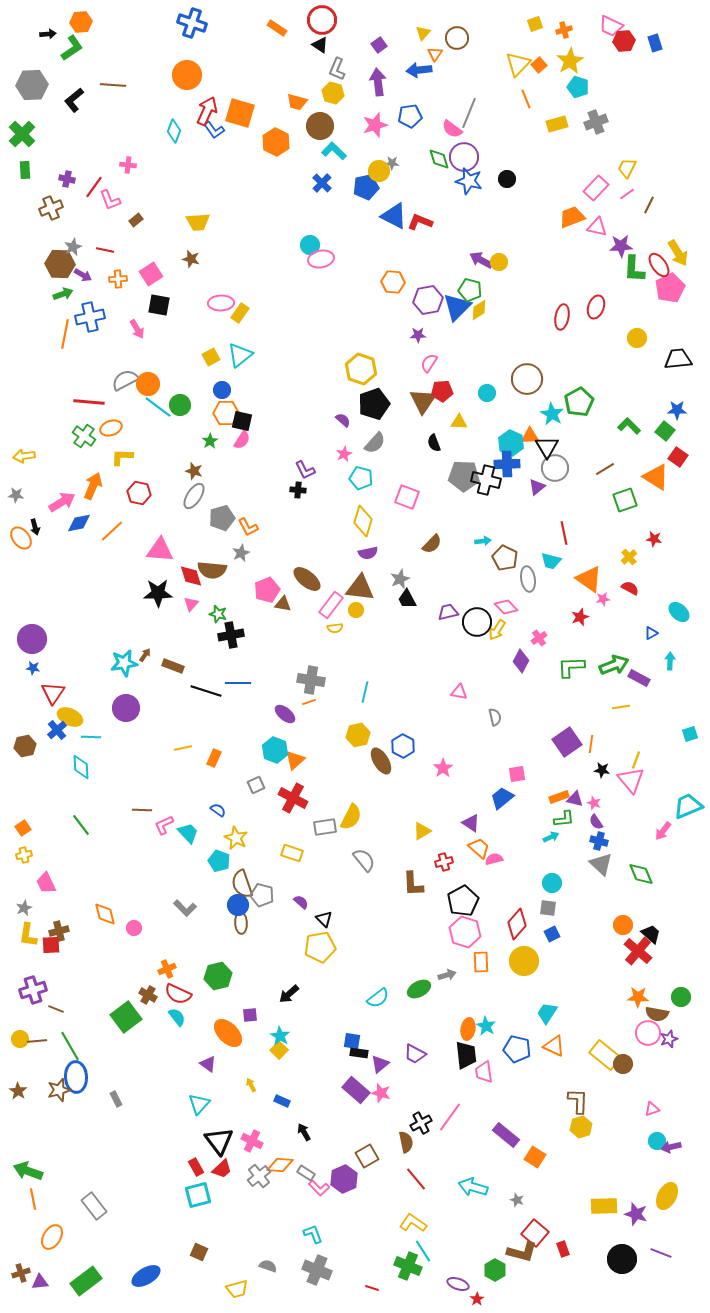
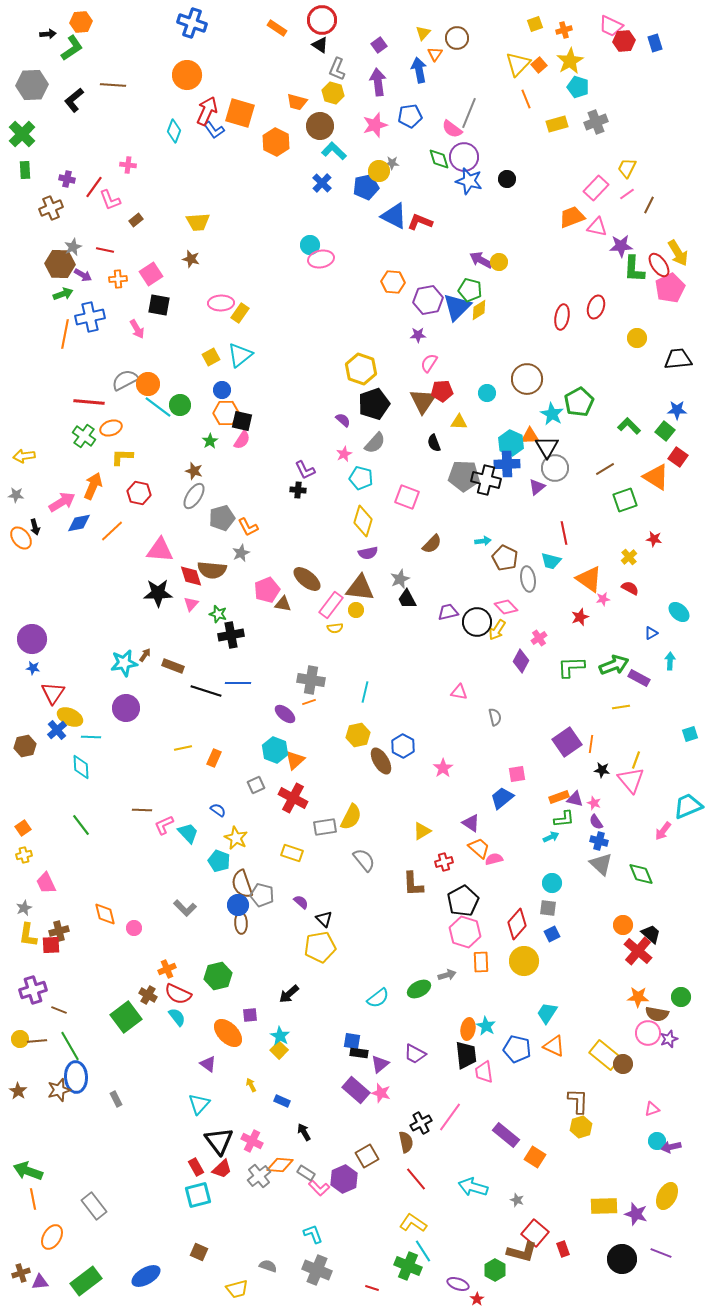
blue arrow at (419, 70): rotated 85 degrees clockwise
brown line at (56, 1009): moved 3 px right, 1 px down
